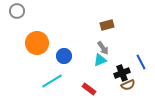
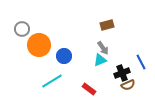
gray circle: moved 5 px right, 18 px down
orange circle: moved 2 px right, 2 px down
